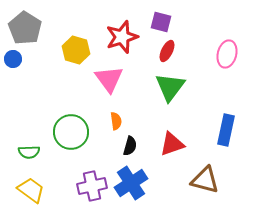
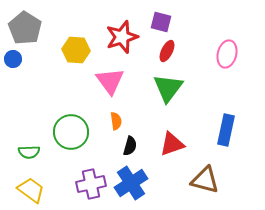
yellow hexagon: rotated 12 degrees counterclockwise
pink triangle: moved 1 px right, 2 px down
green triangle: moved 2 px left, 1 px down
purple cross: moved 1 px left, 2 px up
